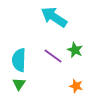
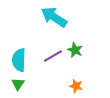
purple line: rotated 66 degrees counterclockwise
green triangle: moved 1 px left
